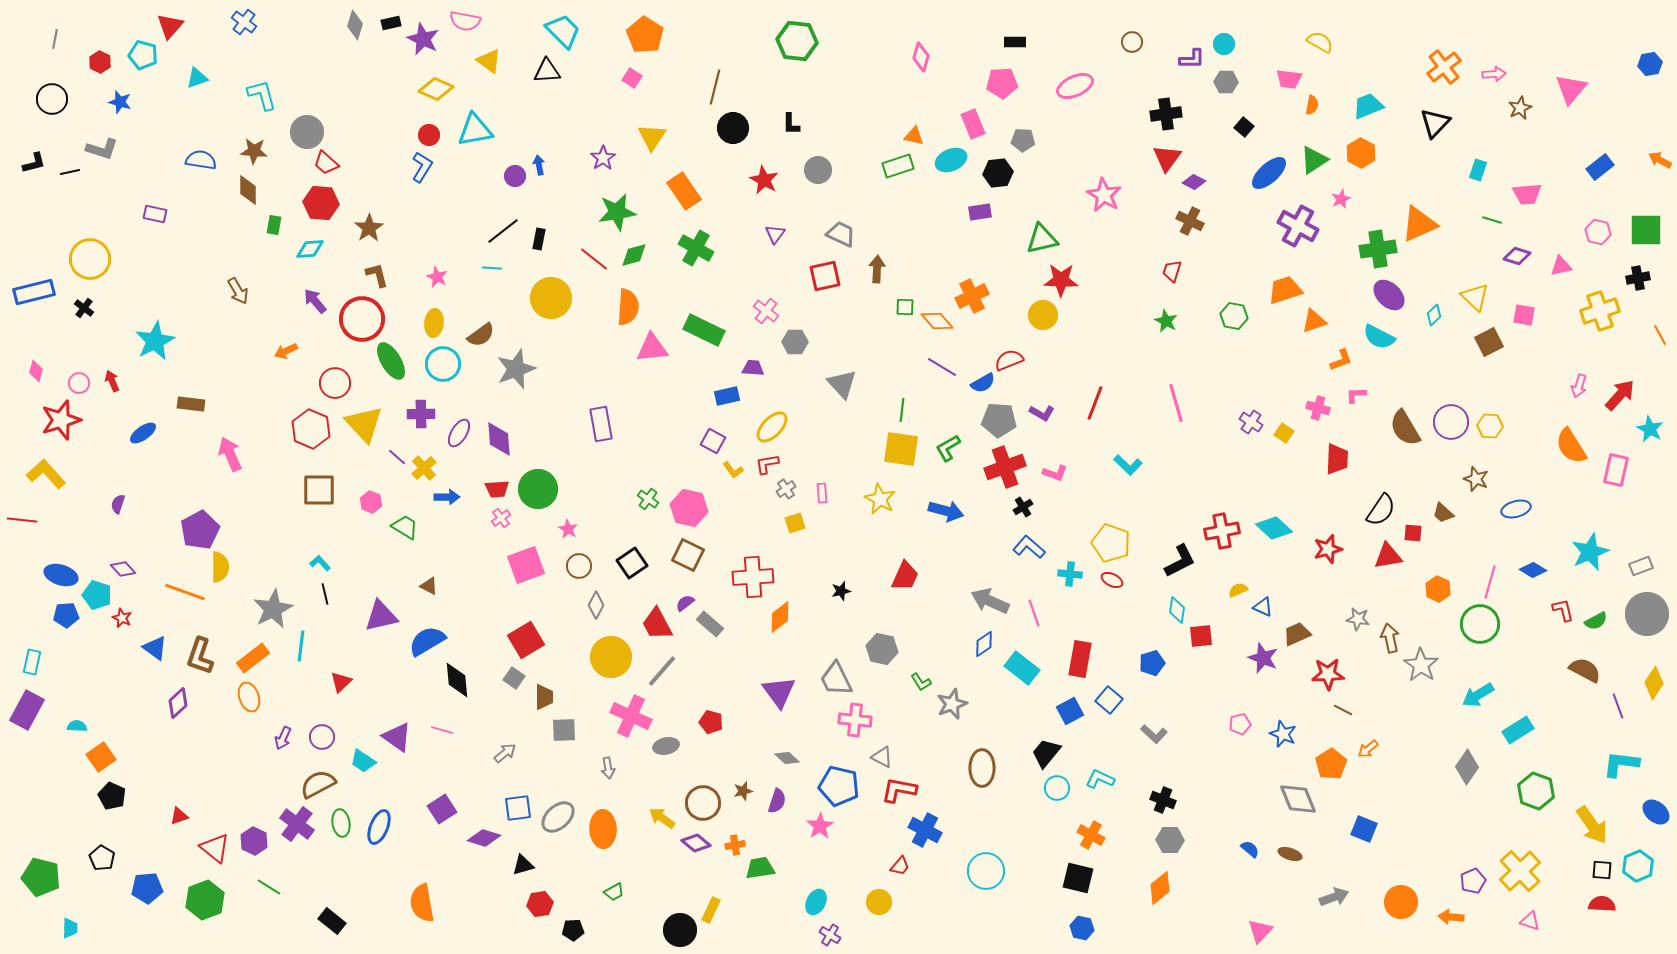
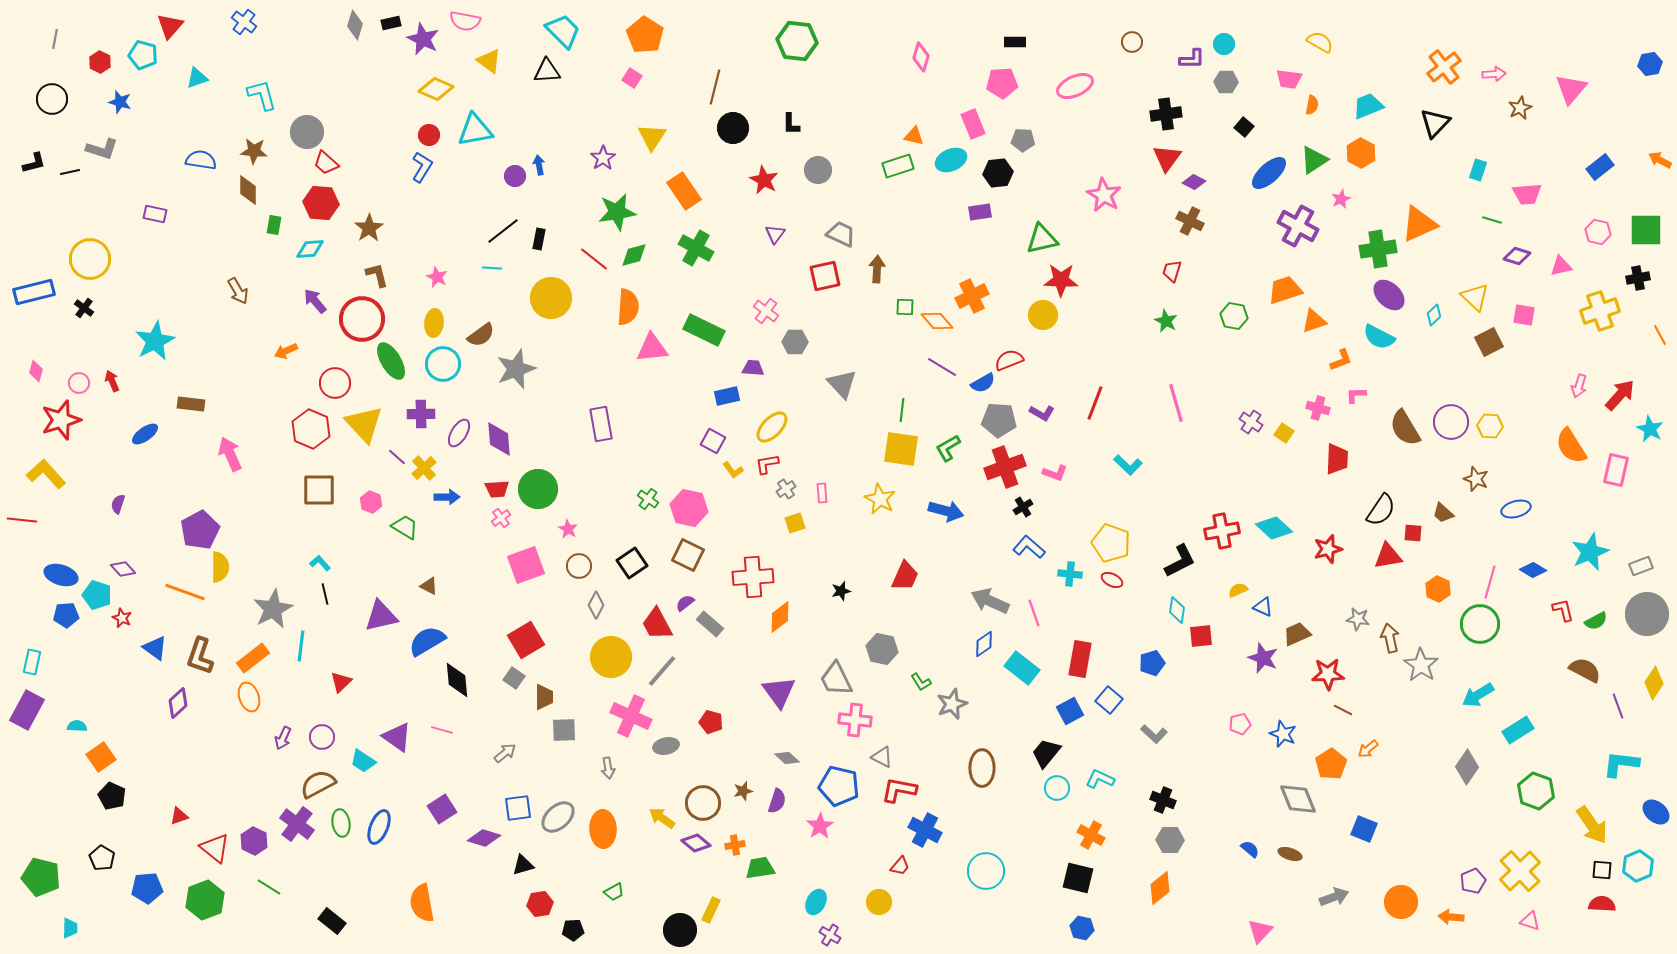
blue ellipse at (143, 433): moved 2 px right, 1 px down
